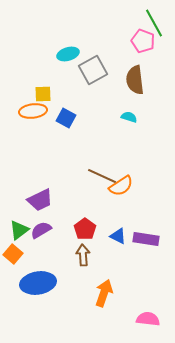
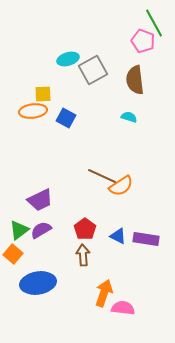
cyan ellipse: moved 5 px down
pink semicircle: moved 25 px left, 11 px up
